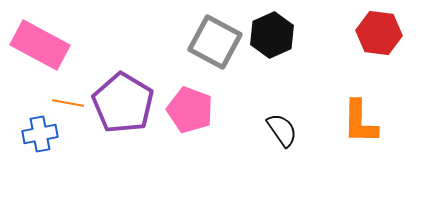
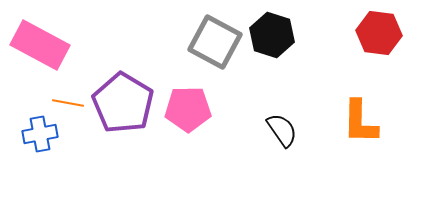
black hexagon: rotated 18 degrees counterclockwise
pink pentagon: moved 2 px left, 1 px up; rotated 21 degrees counterclockwise
